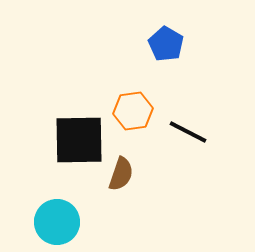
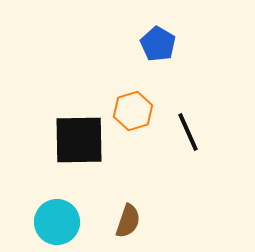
blue pentagon: moved 8 px left
orange hexagon: rotated 9 degrees counterclockwise
black line: rotated 39 degrees clockwise
brown semicircle: moved 7 px right, 47 px down
